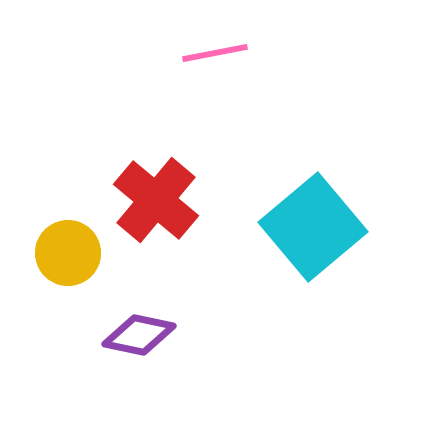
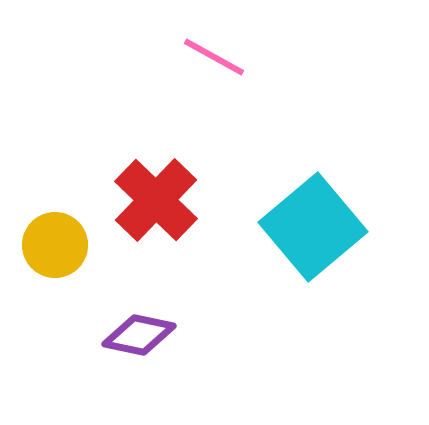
pink line: moved 1 px left, 4 px down; rotated 40 degrees clockwise
red cross: rotated 4 degrees clockwise
yellow circle: moved 13 px left, 8 px up
